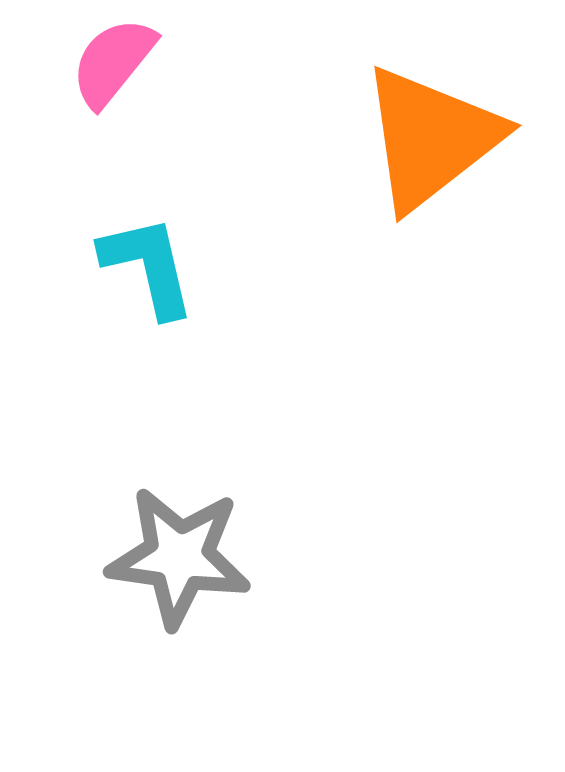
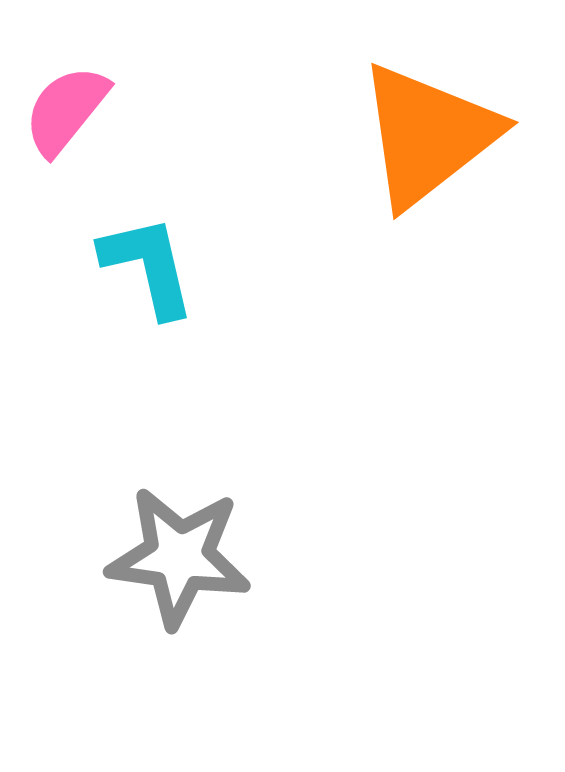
pink semicircle: moved 47 px left, 48 px down
orange triangle: moved 3 px left, 3 px up
